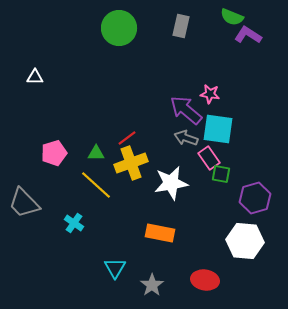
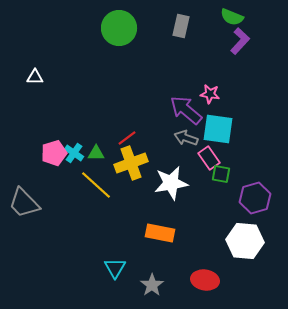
purple L-shape: moved 8 px left, 6 px down; rotated 100 degrees clockwise
cyan cross: moved 70 px up
